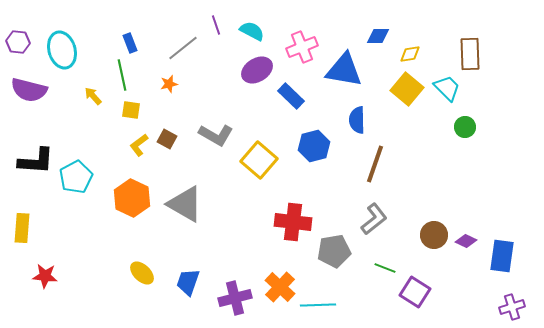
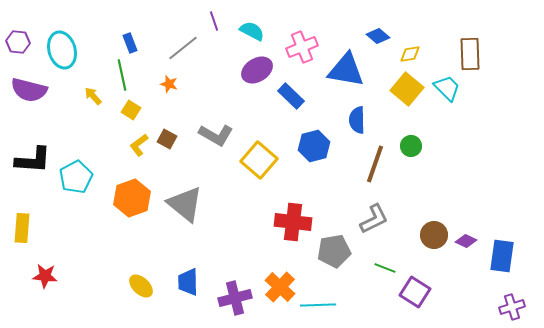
purple line at (216, 25): moved 2 px left, 4 px up
blue diamond at (378, 36): rotated 40 degrees clockwise
blue triangle at (344, 70): moved 2 px right
orange star at (169, 84): rotated 30 degrees clockwise
yellow square at (131, 110): rotated 24 degrees clockwise
green circle at (465, 127): moved 54 px left, 19 px down
black L-shape at (36, 161): moved 3 px left, 1 px up
orange hexagon at (132, 198): rotated 15 degrees clockwise
gray triangle at (185, 204): rotated 9 degrees clockwise
gray L-shape at (374, 219): rotated 12 degrees clockwise
yellow ellipse at (142, 273): moved 1 px left, 13 px down
blue trapezoid at (188, 282): rotated 20 degrees counterclockwise
